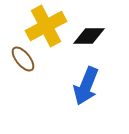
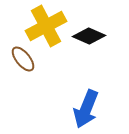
black diamond: rotated 24 degrees clockwise
blue arrow: moved 23 px down
